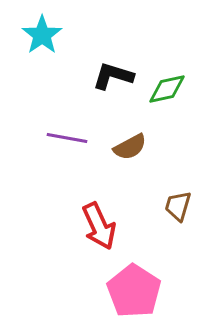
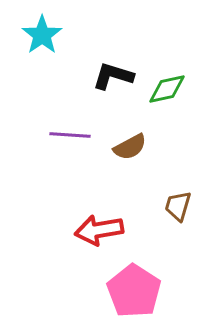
purple line: moved 3 px right, 3 px up; rotated 6 degrees counterclockwise
red arrow: moved 4 px down; rotated 105 degrees clockwise
